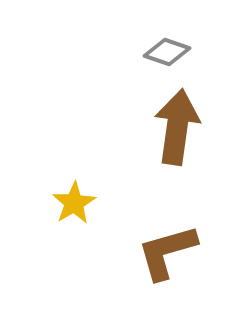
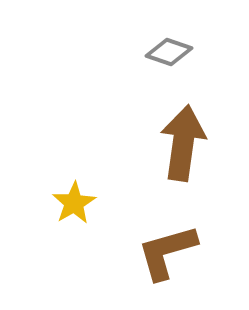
gray diamond: moved 2 px right
brown arrow: moved 6 px right, 16 px down
